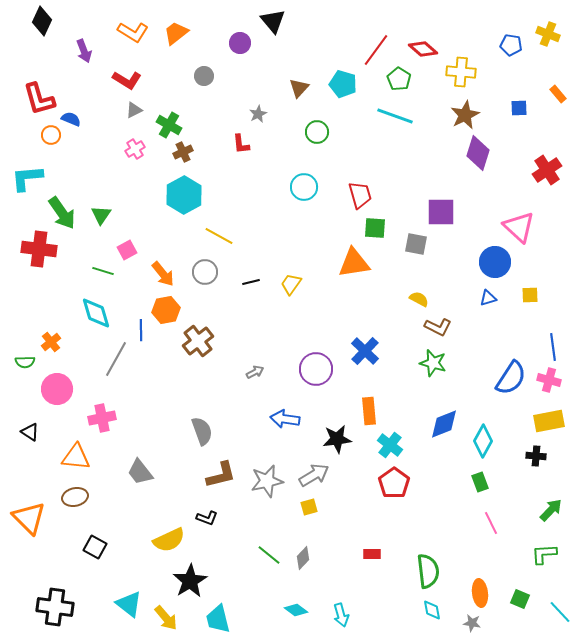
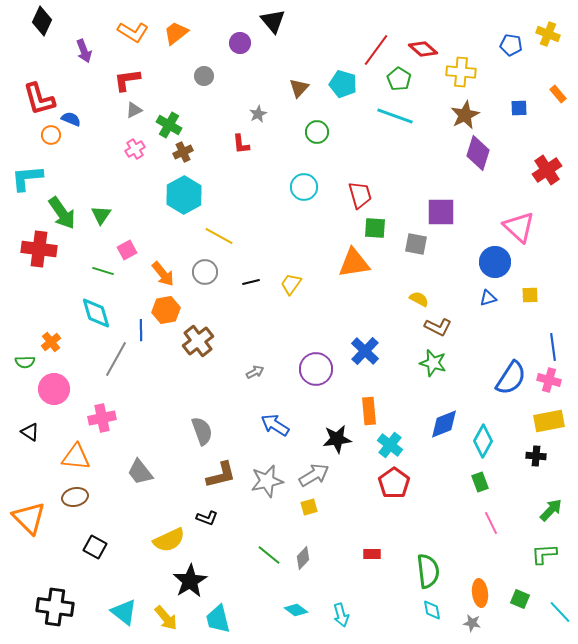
red L-shape at (127, 80): rotated 140 degrees clockwise
pink circle at (57, 389): moved 3 px left
blue arrow at (285, 419): moved 10 px left, 6 px down; rotated 24 degrees clockwise
cyan triangle at (129, 604): moved 5 px left, 8 px down
